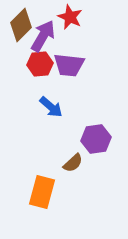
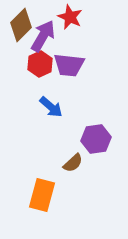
red hexagon: rotated 20 degrees counterclockwise
orange rectangle: moved 3 px down
